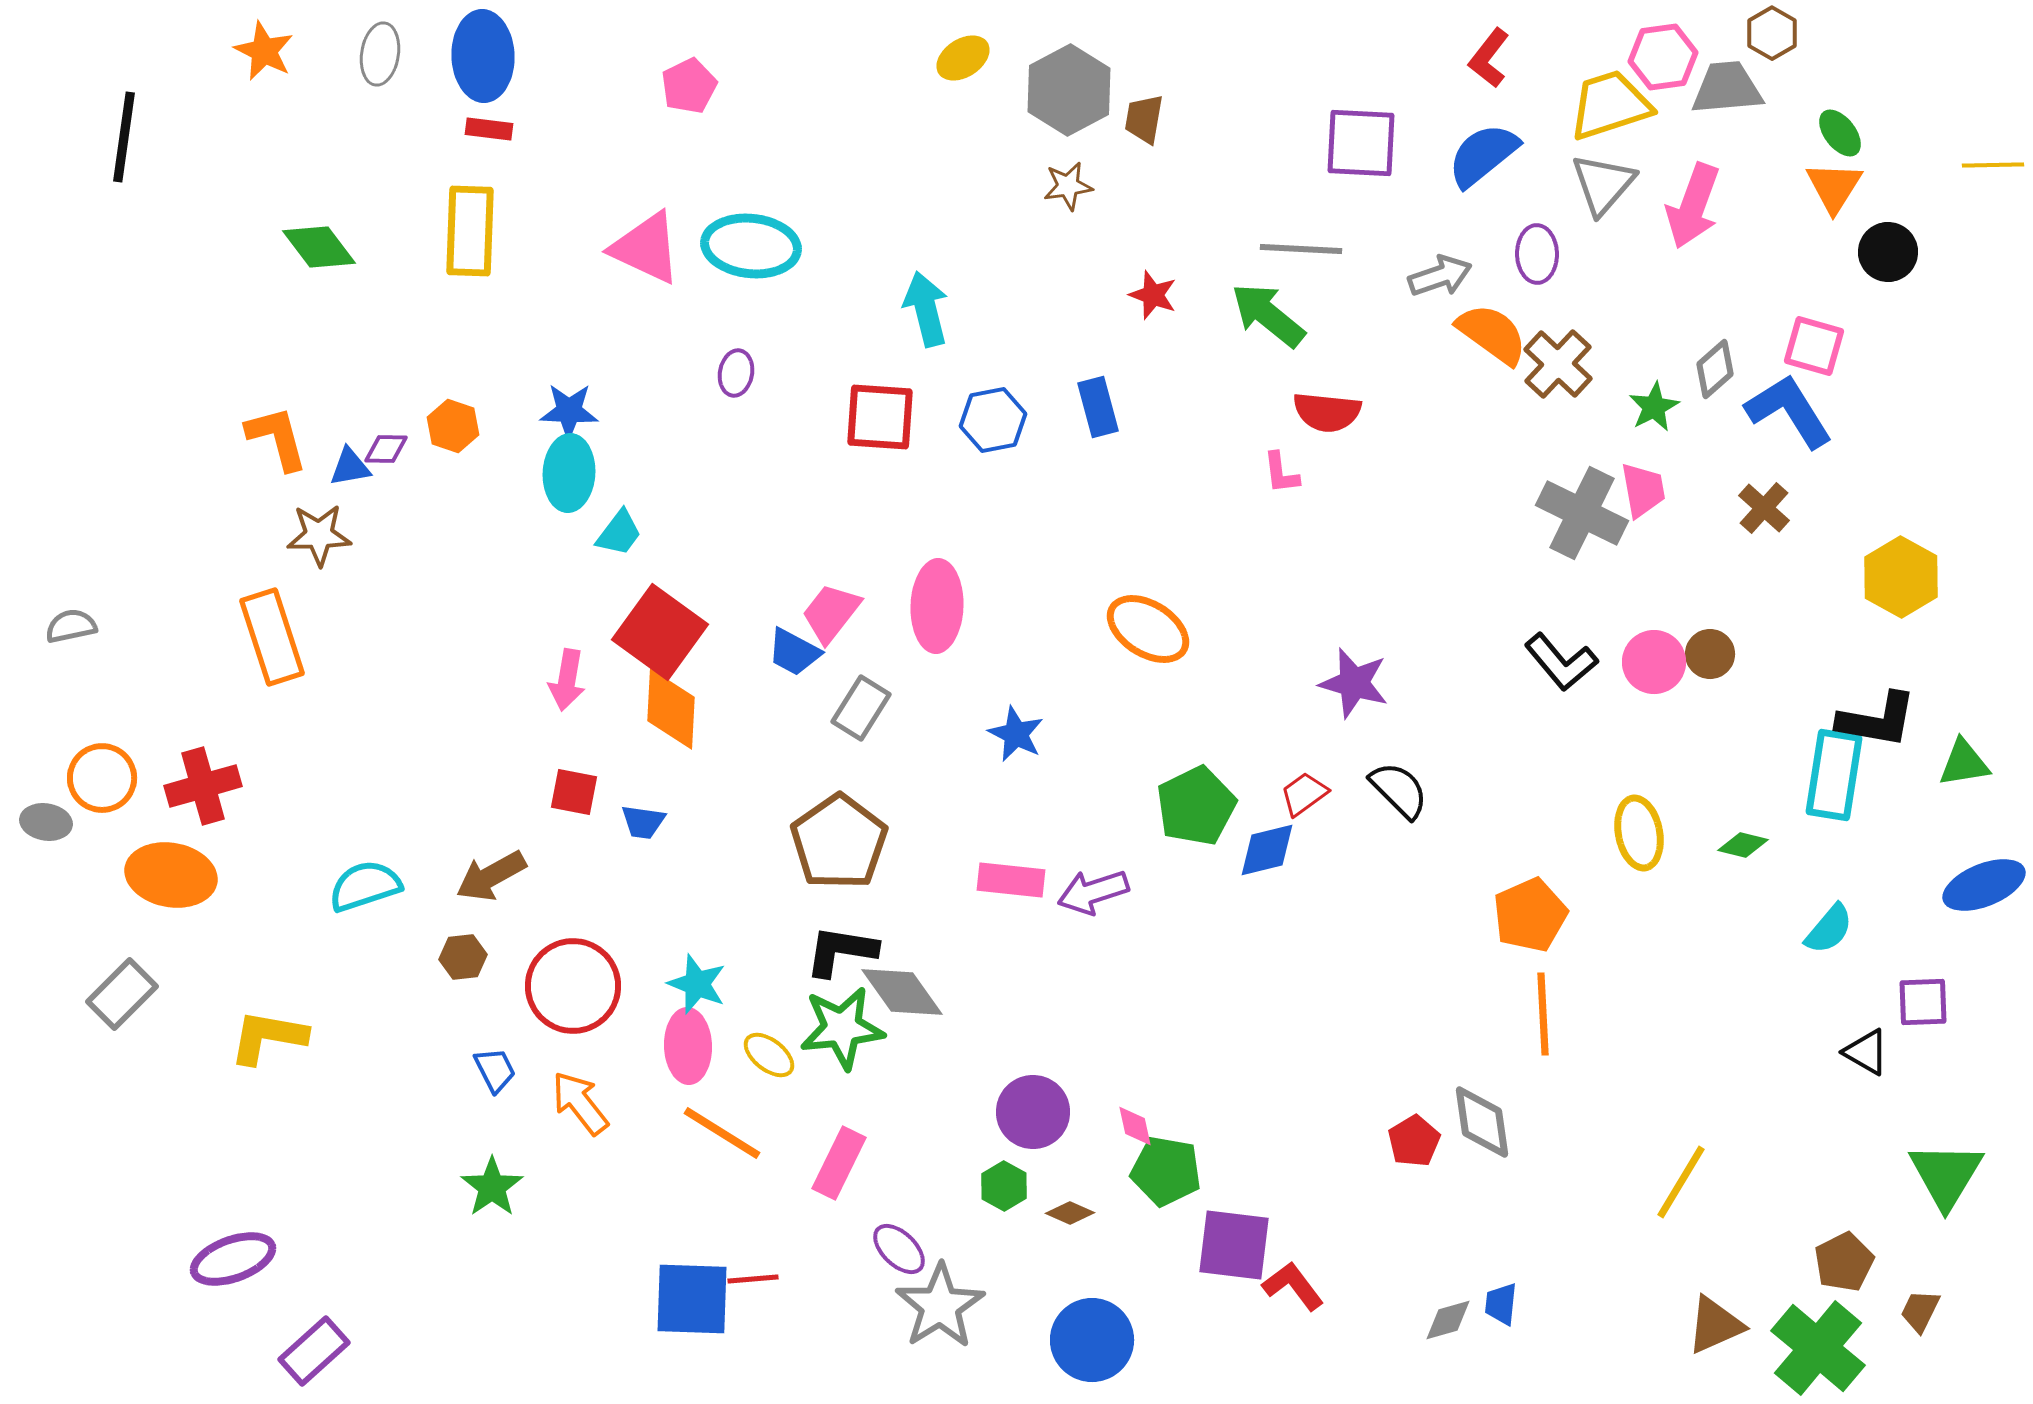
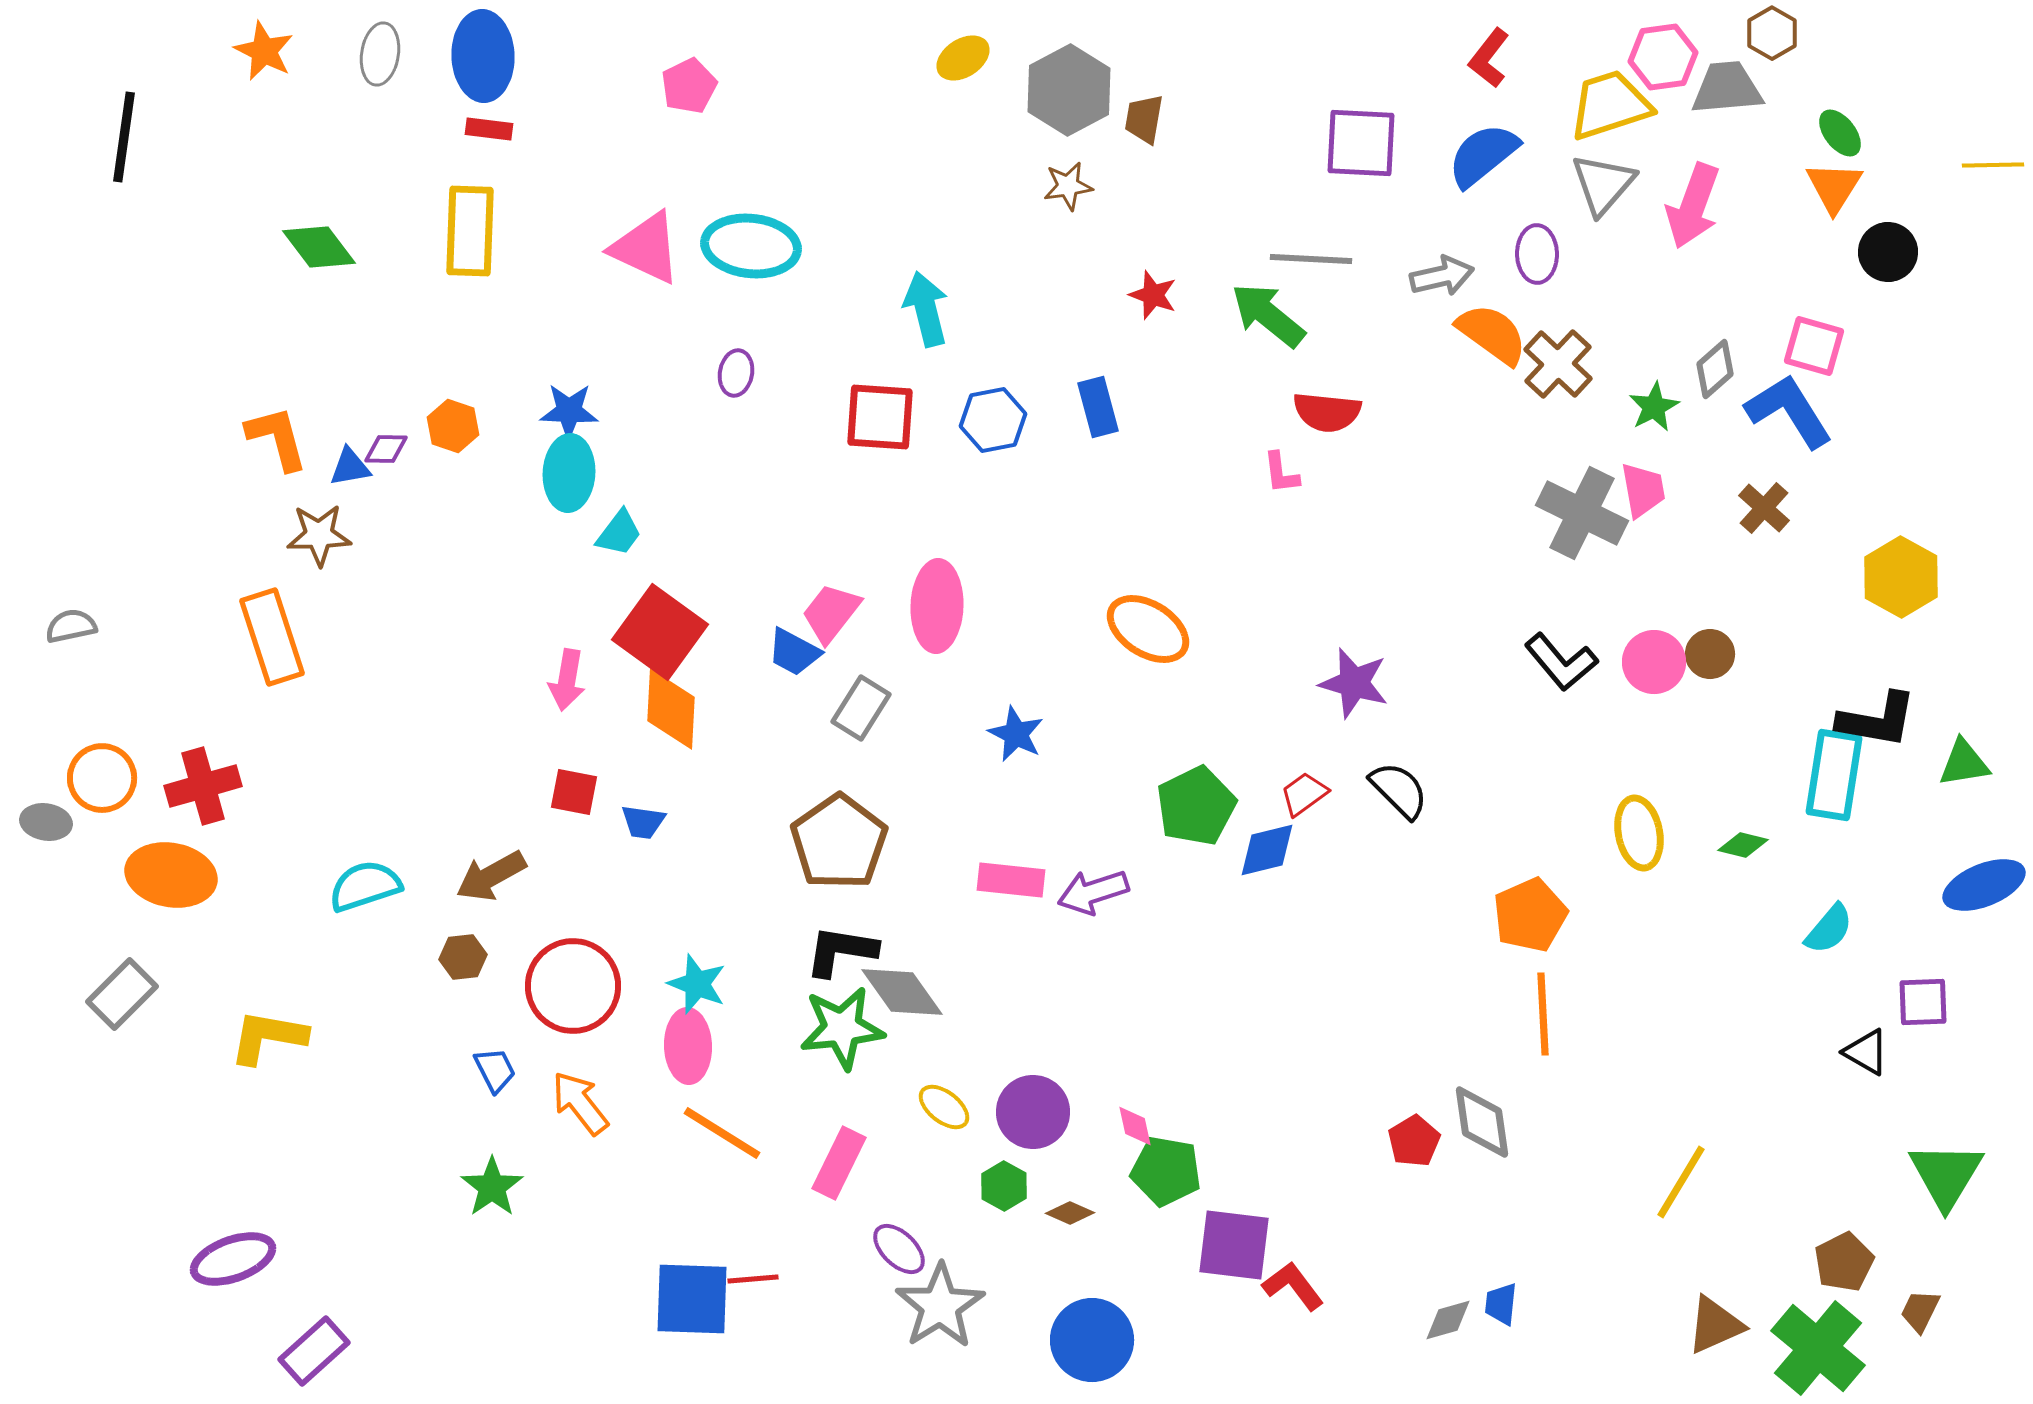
gray line at (1301, 249): moved 10 px right, 10 px down
gray arrow at (1440, 276): moved 2 px right; rotated 6 degrees clockwise
yellow ellipse at (769, 1055): moved 175 px right, 52 px down
